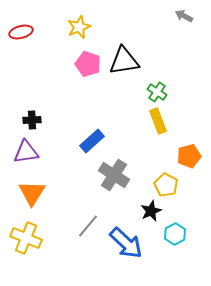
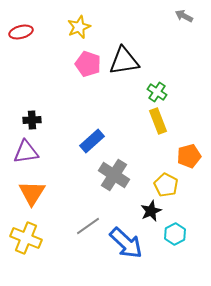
gray line: rotated 15 degrees clockwise
